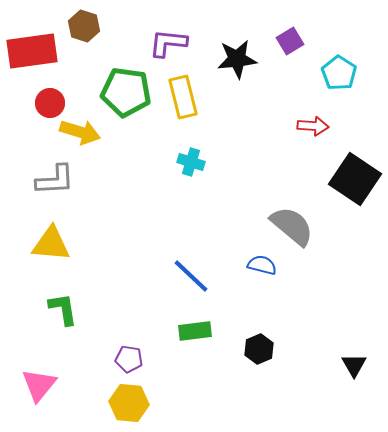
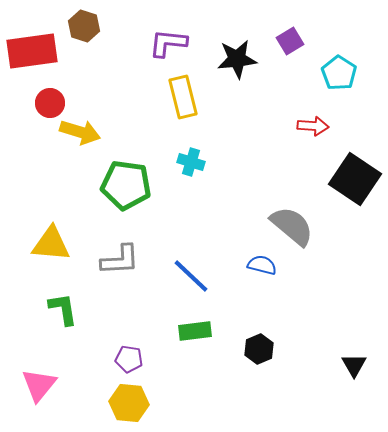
green pentagon: moved 93 px down
gray L-shape: moved 65 px right, 80 px down
